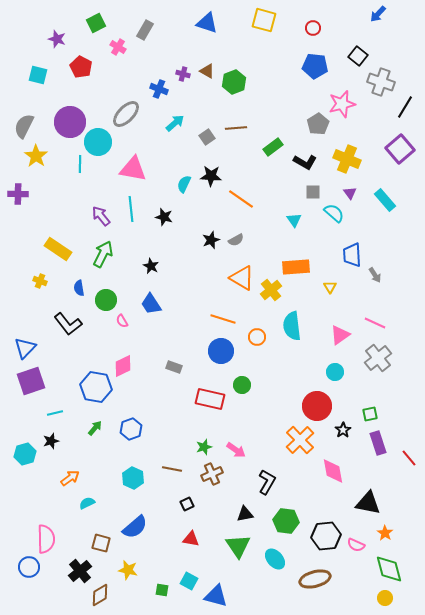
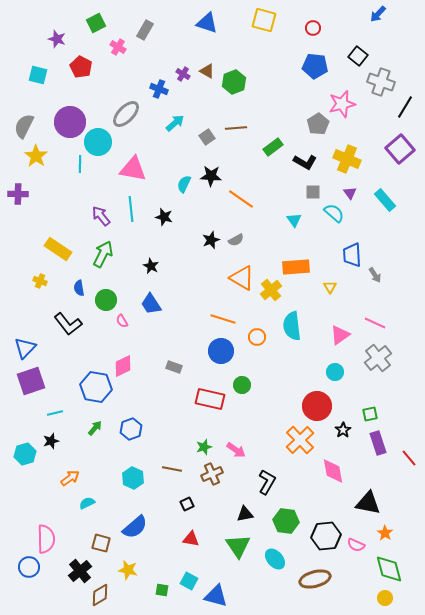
purple cross at (183, 74): rotated 16 degrees clockwise
